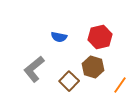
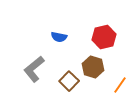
red hexagon: moved 4 px right
